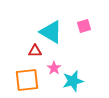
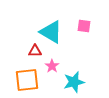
pink square: rotated 24 degrees clockwise
pink star: moved 2 px left, 2 px up
cyan star: moved 1 px right, 1 px down
